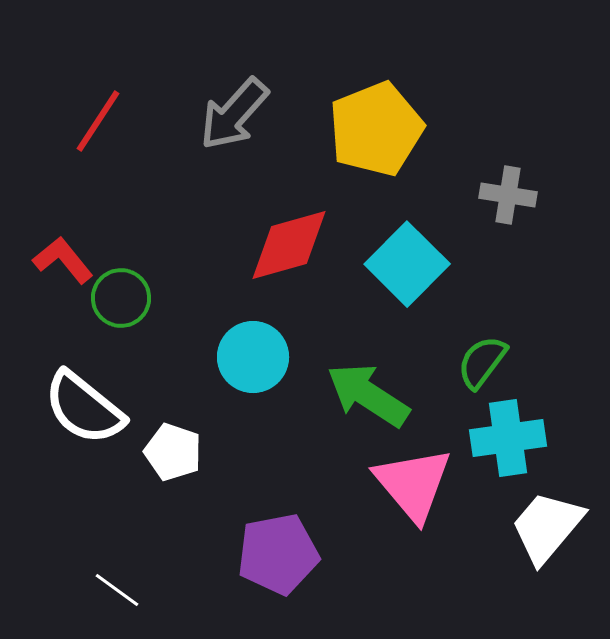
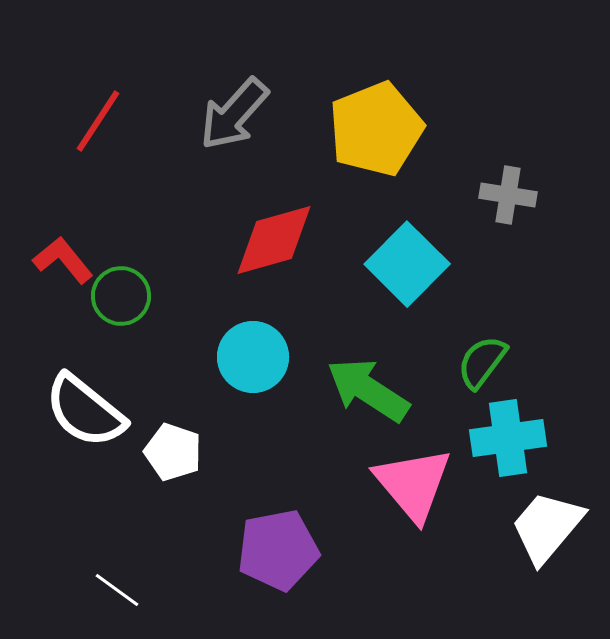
red diamond: moved 15 px left, 5 px up
green circle: moved 2 px up
green arrow: moved 5 px up
white semicircle: moved 1 px right, 3 px down
purple pentagon: moved 4 px up
